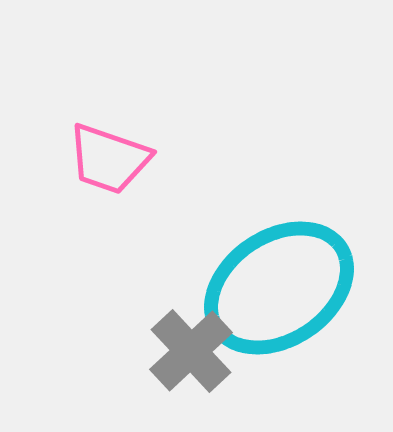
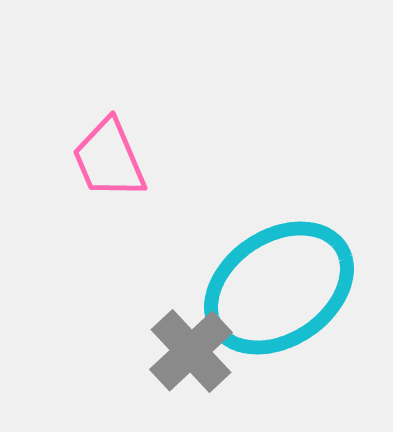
pink trapezoid: rotated 48 degrees clockwise
